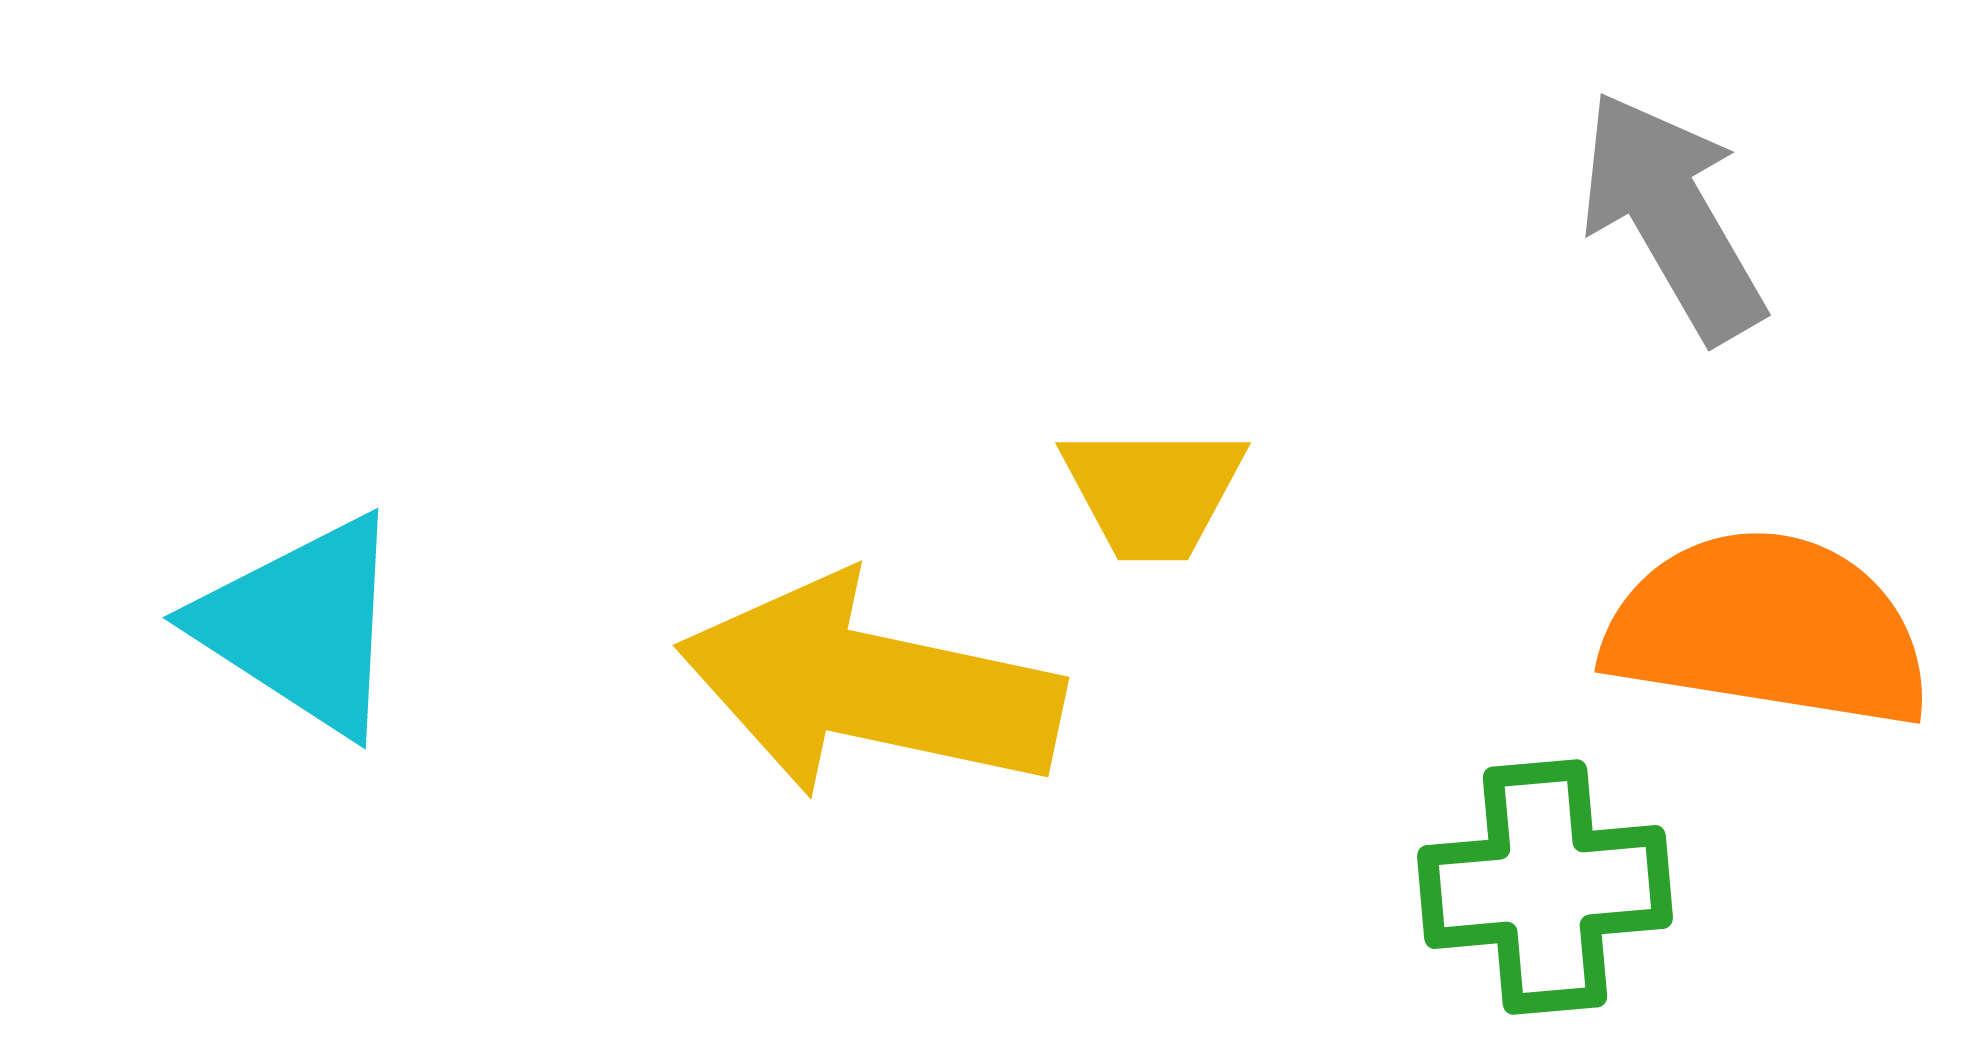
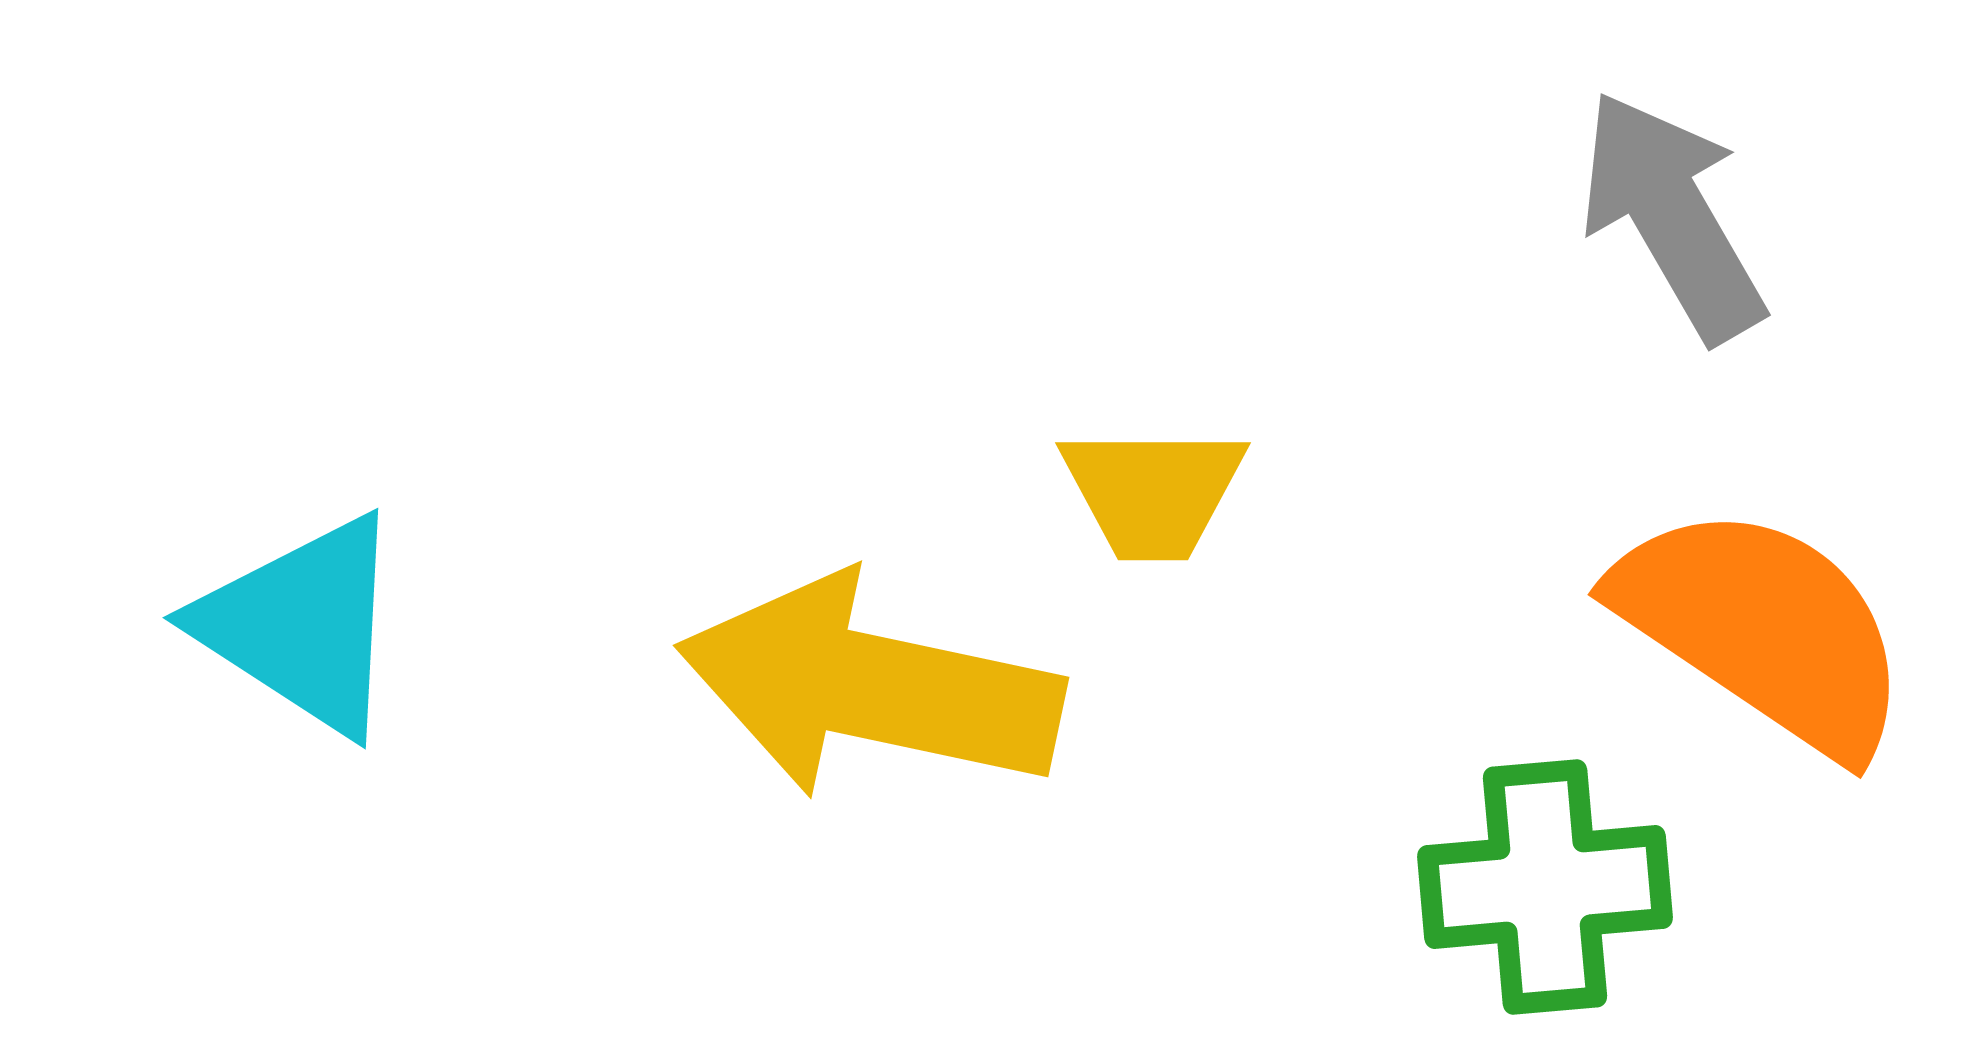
orange semicircle: moved 5 px left; rotated 25 degrees clockwise
